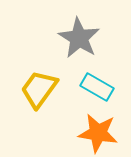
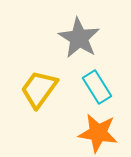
cyan rectangle: rotated 28 degrees clockwise
